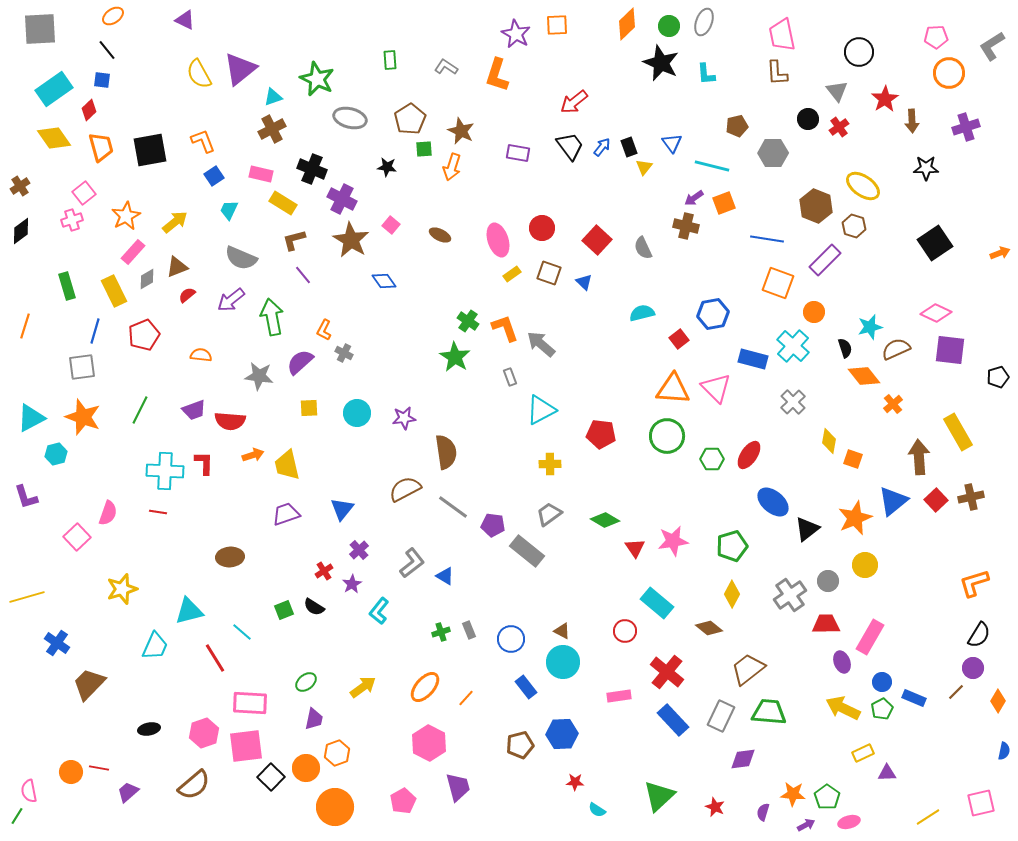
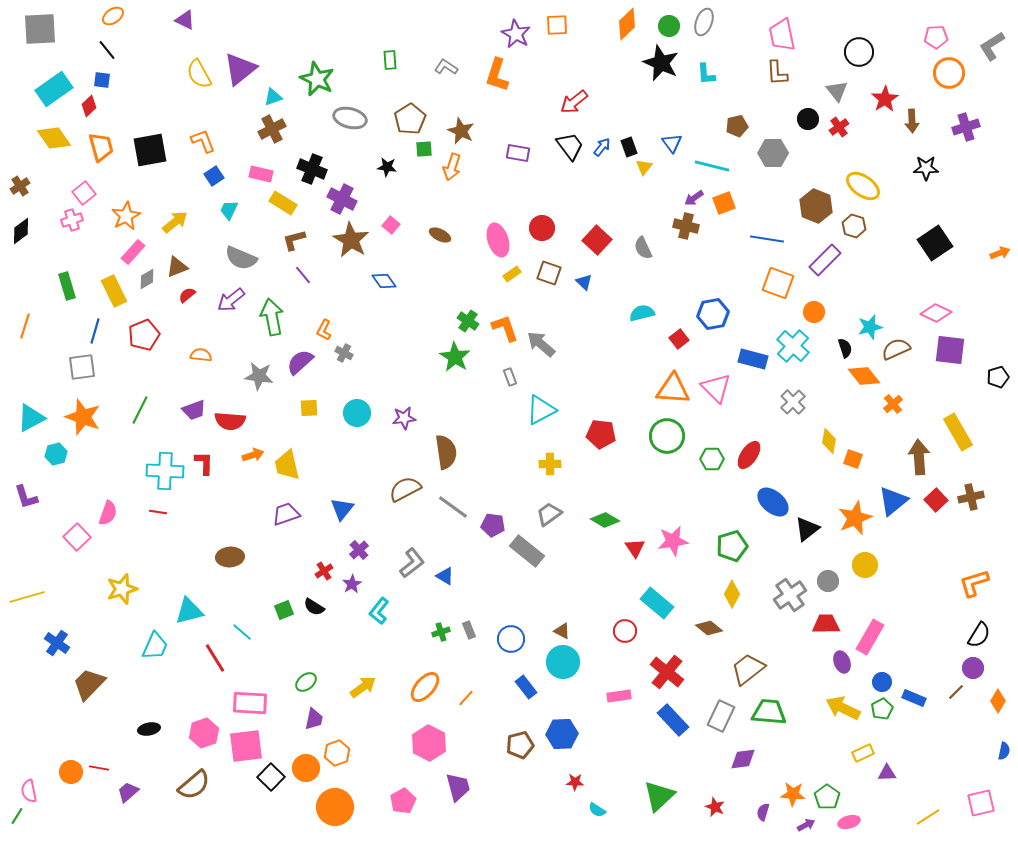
red diamond at (89, 110): moved 4 px up
